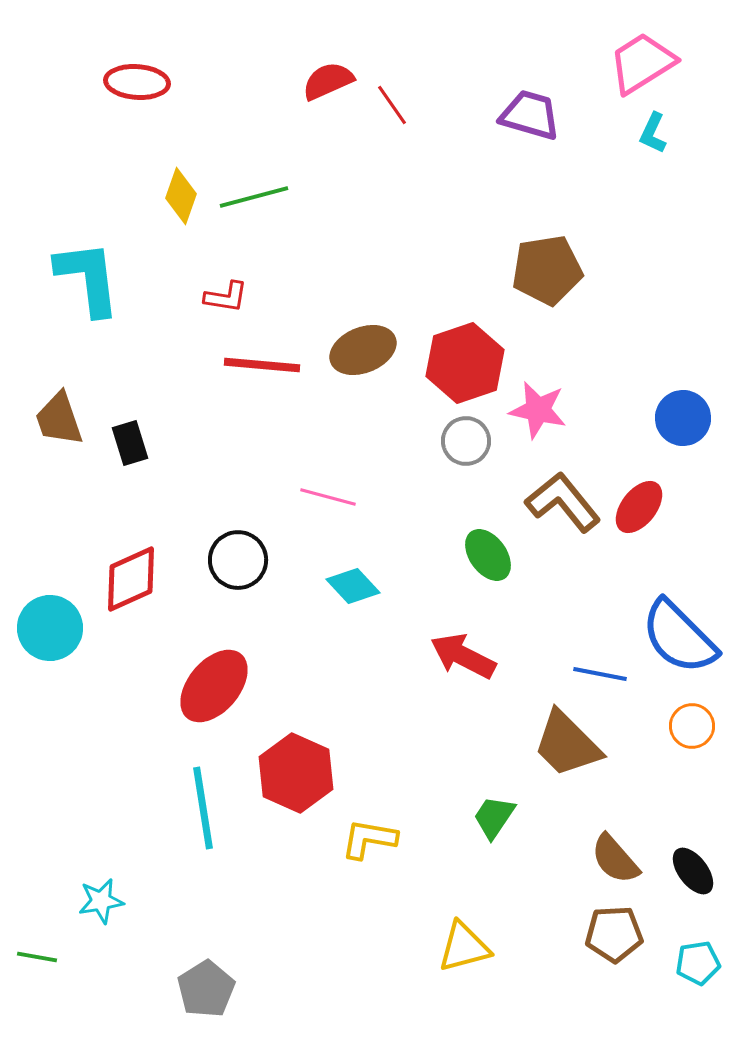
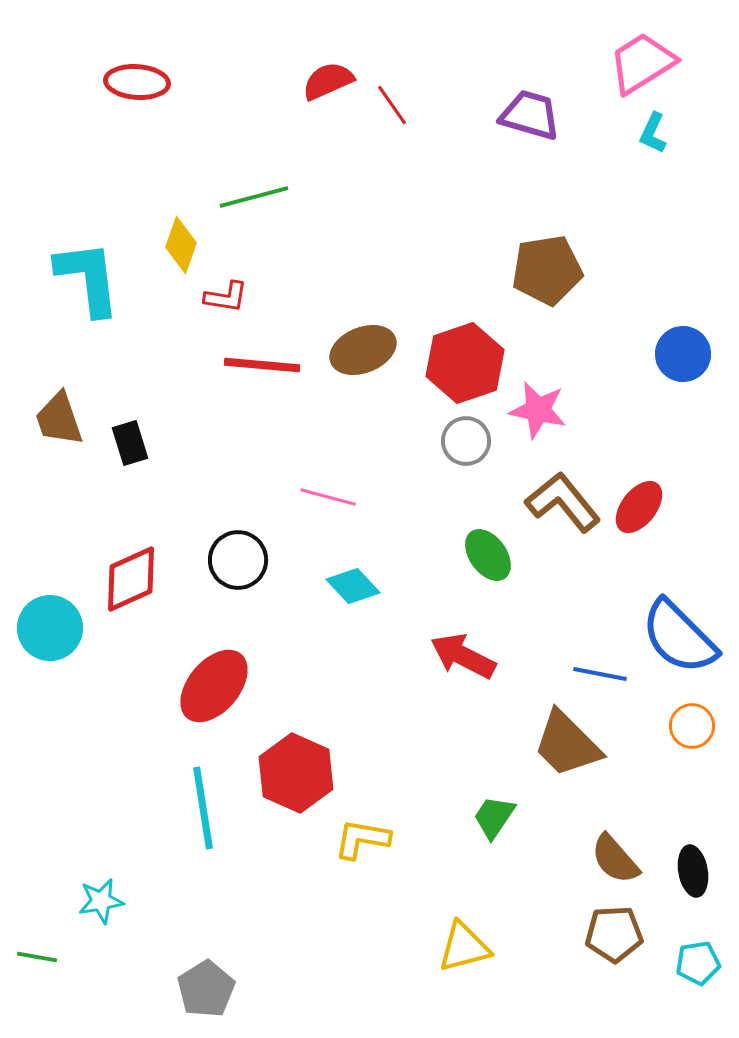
yellow diamond at (181, 196): moved 49 px down
blue circle at (683, 418): moved 64 px up
yellow L-shape at (369, 839): moved 7 px left
black ellipse at (693, 871): rotated 27 degrees clockwise
